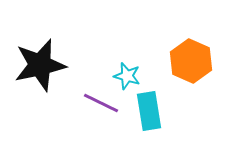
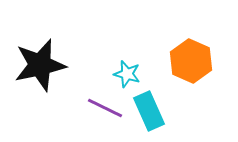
cyan star: moved 2 px up
purple line: moved 4 px right, 5 px down
cyan rectangle: rotated 15 degrees counterclockwise
